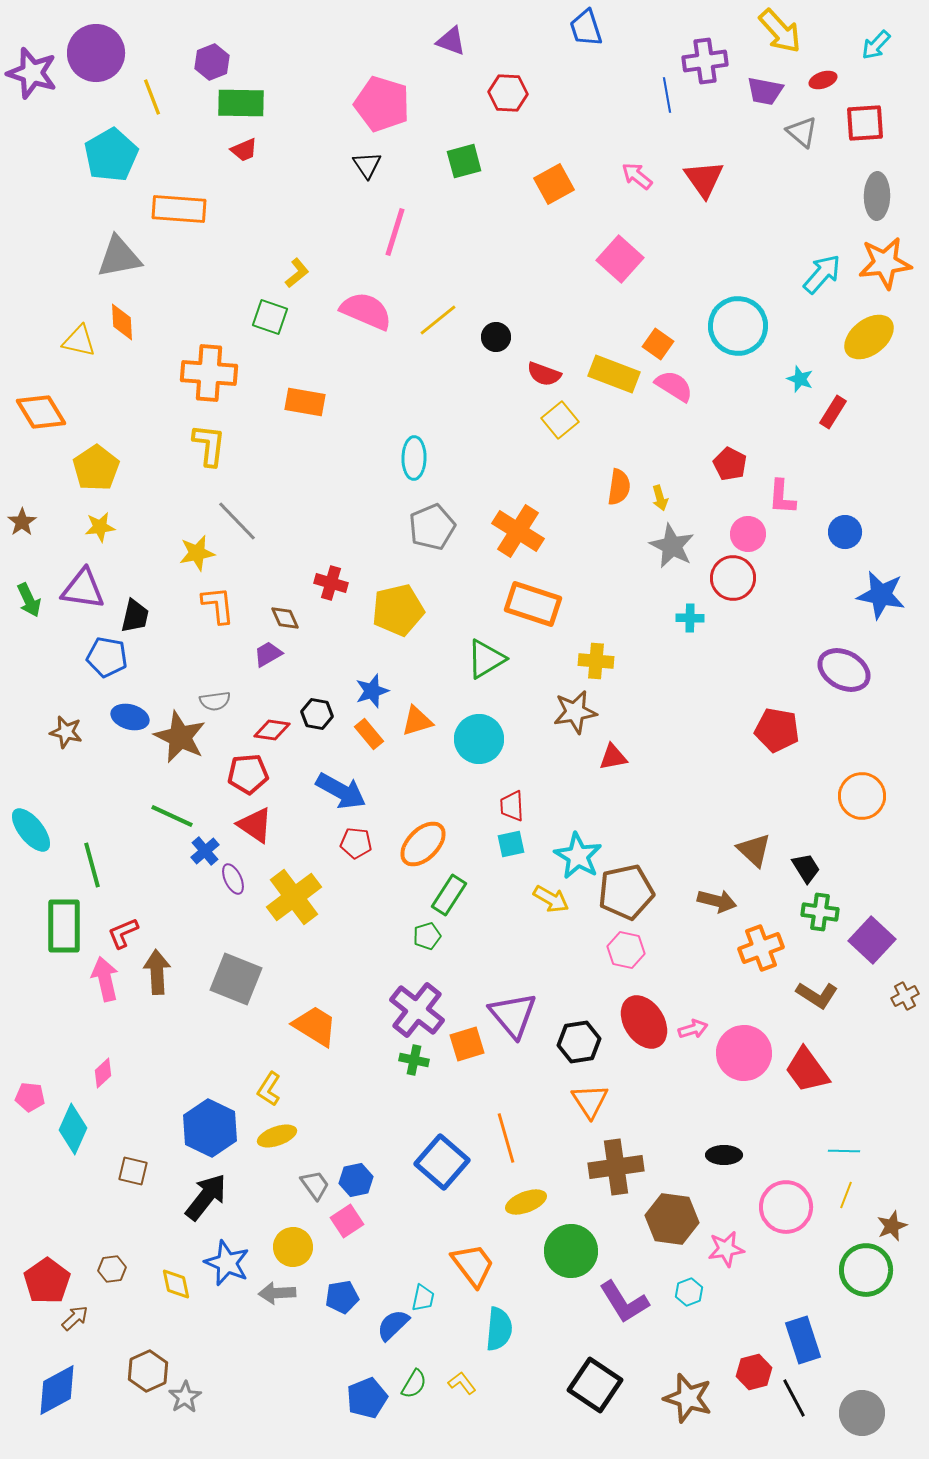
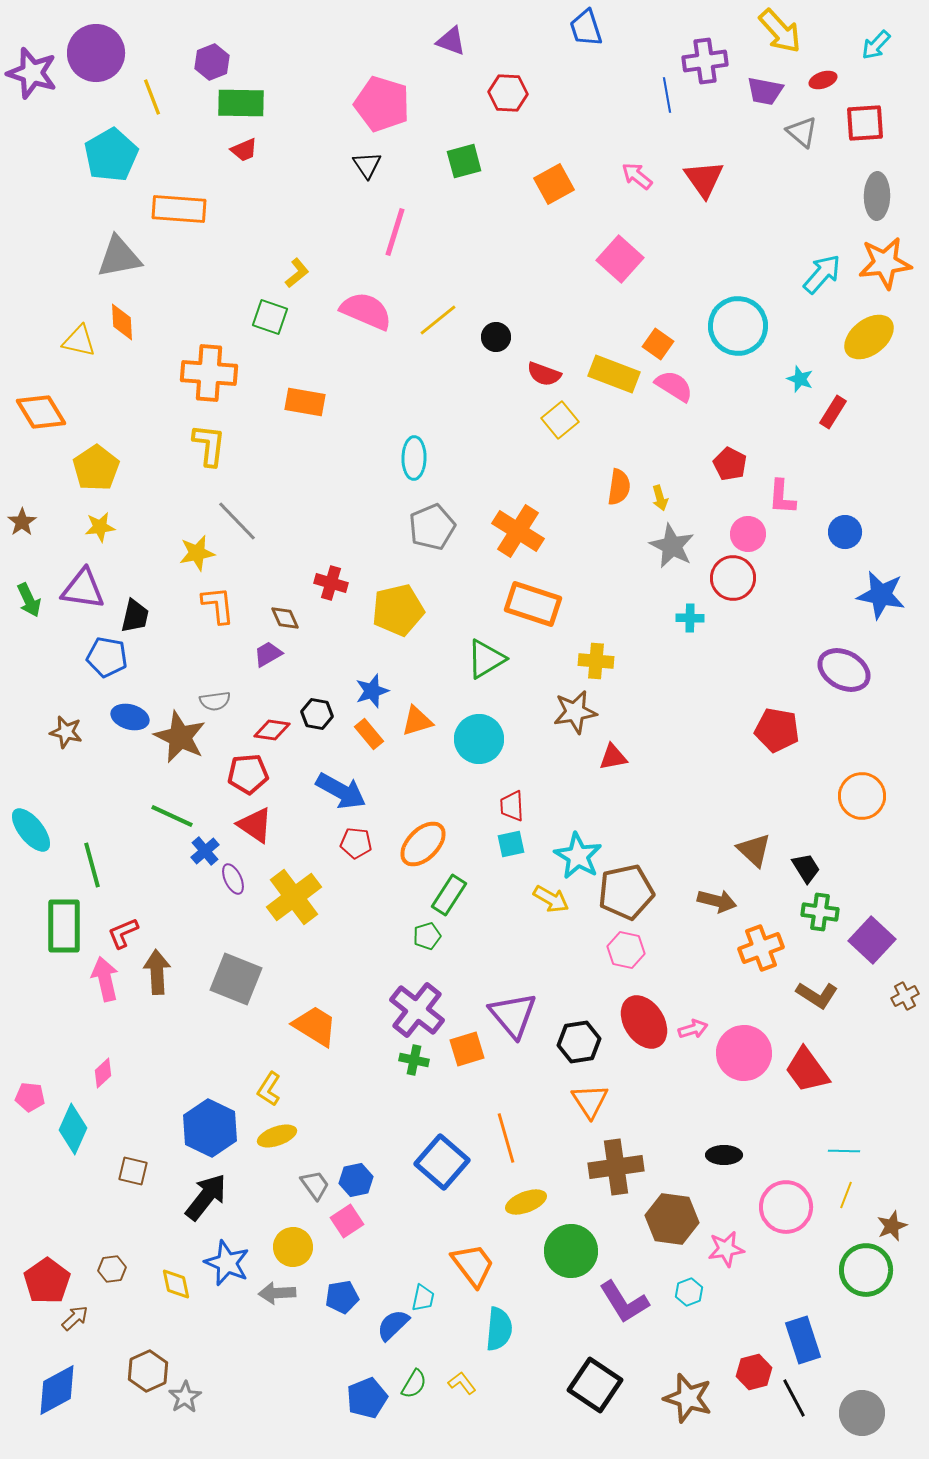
orange square at (467, 1044): moved 5 px down
